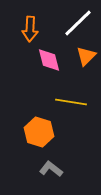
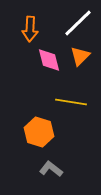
orange triangle: moved 6 px left
